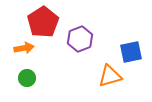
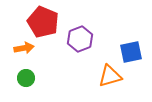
red pentagon: rotated 16 degrees counterclockwise
green circle: moved 1 px left
